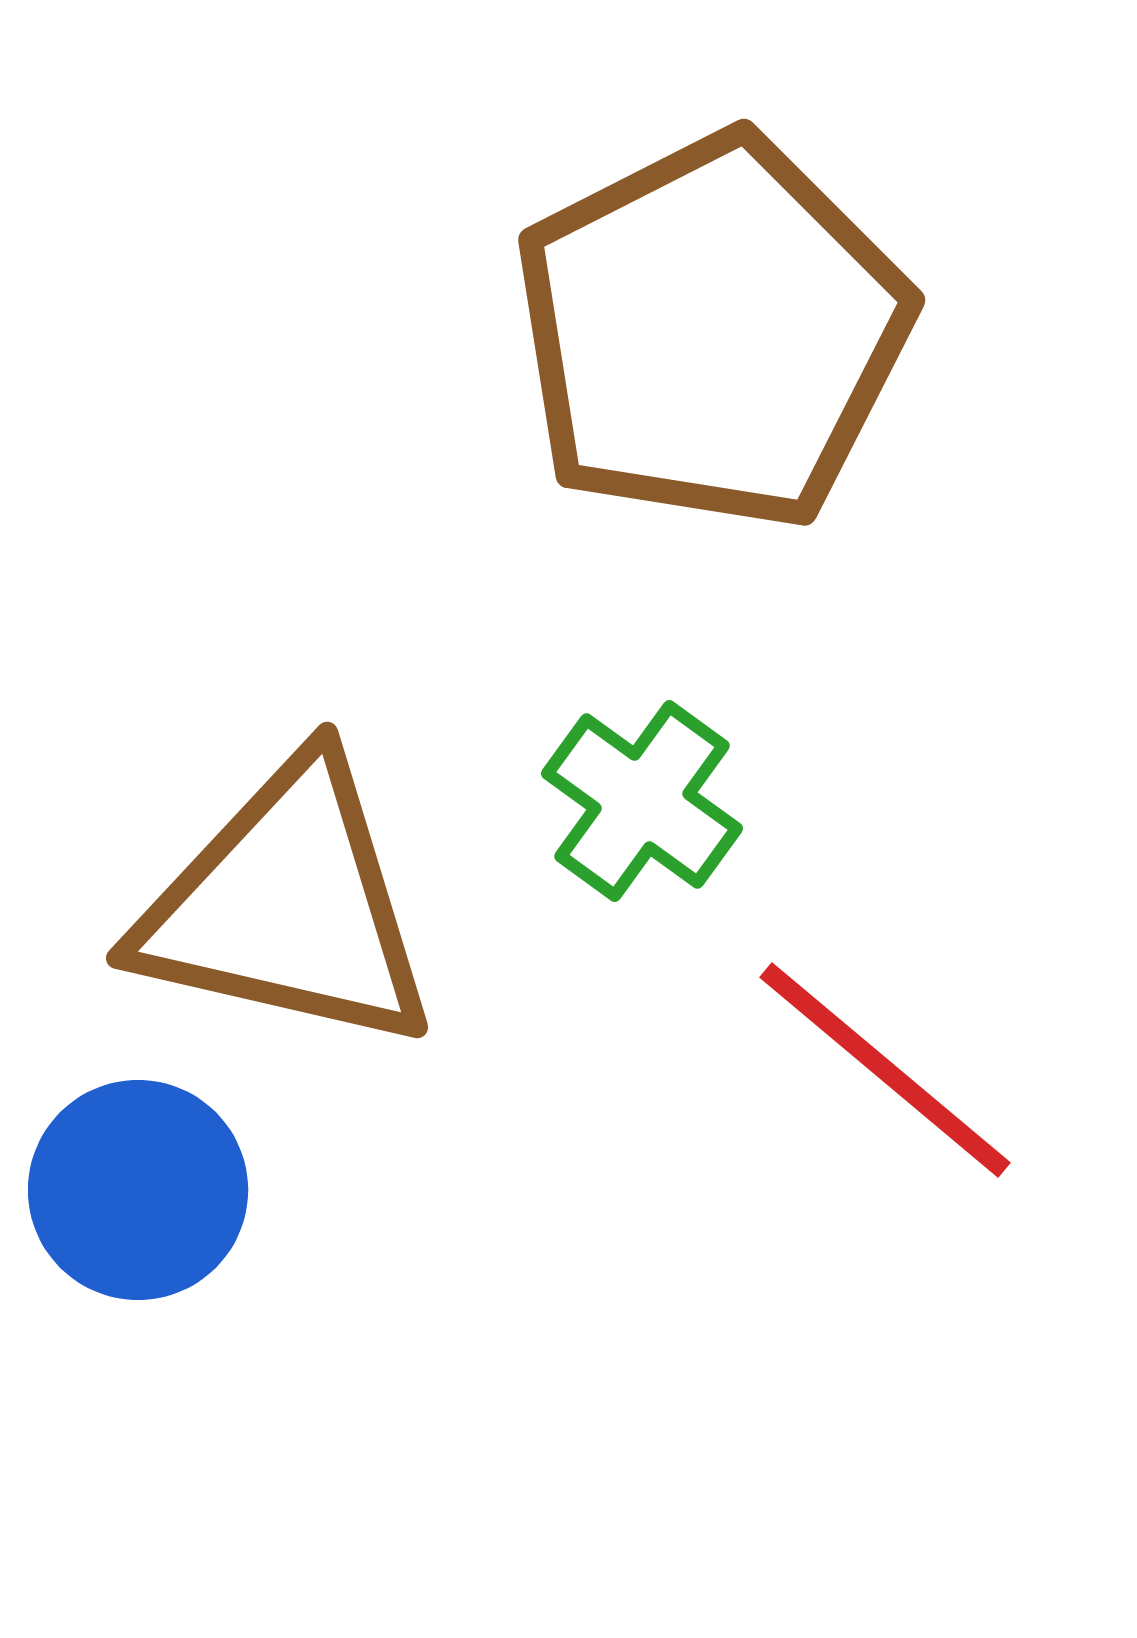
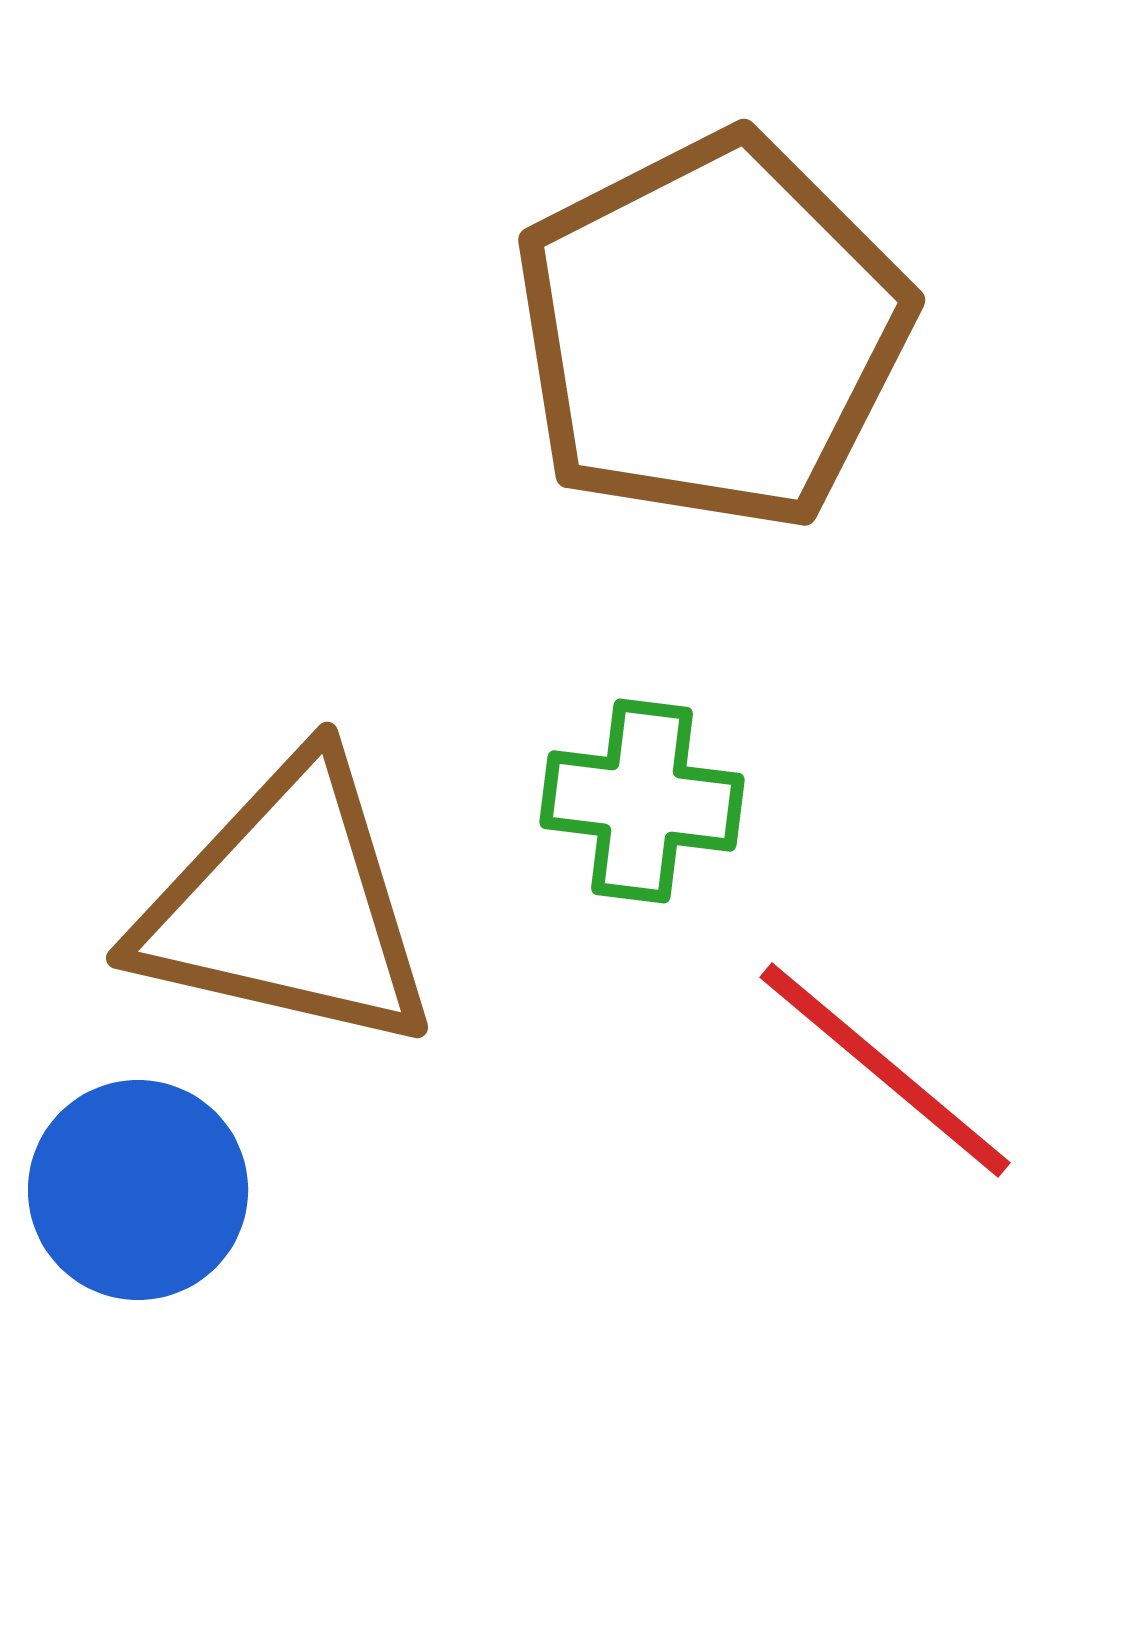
green cross: rotated 29 degrees counterclockwise
